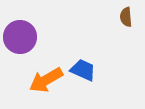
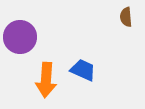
orange arrow: rotated 56 degrees counterclockwise
